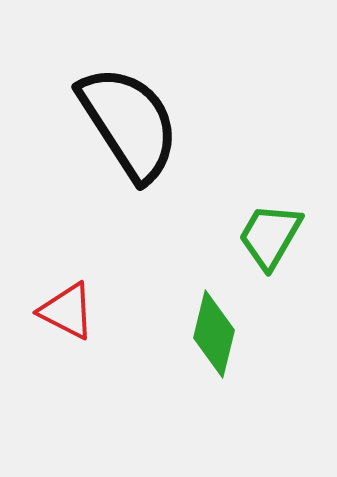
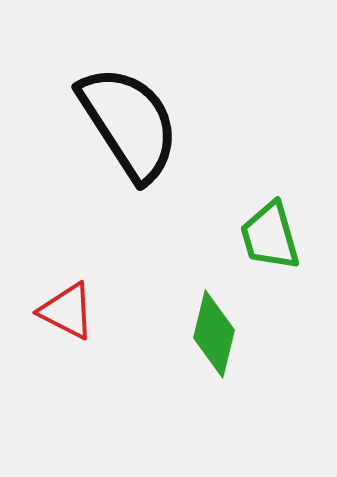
green trapezoid: rotated 46 degrees counterclockwise
